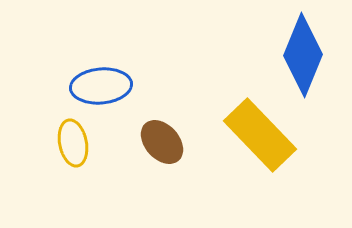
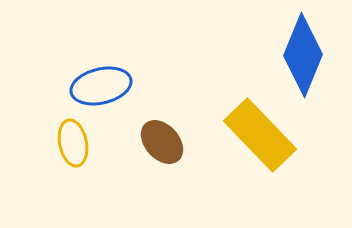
blue ellipse: rotated 8 degrees counterclockwise
